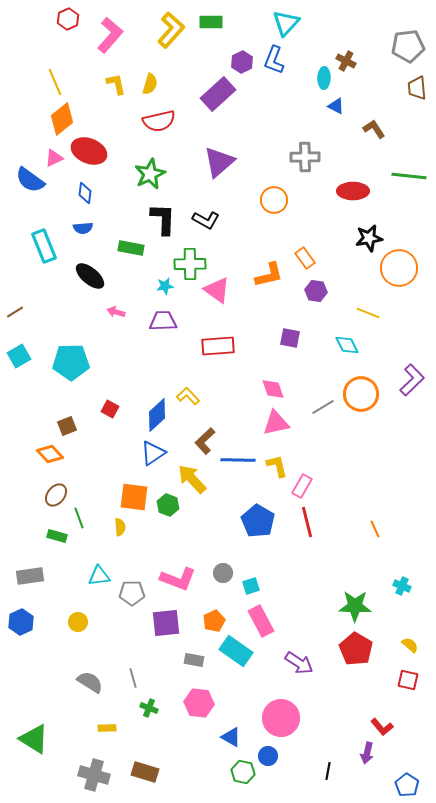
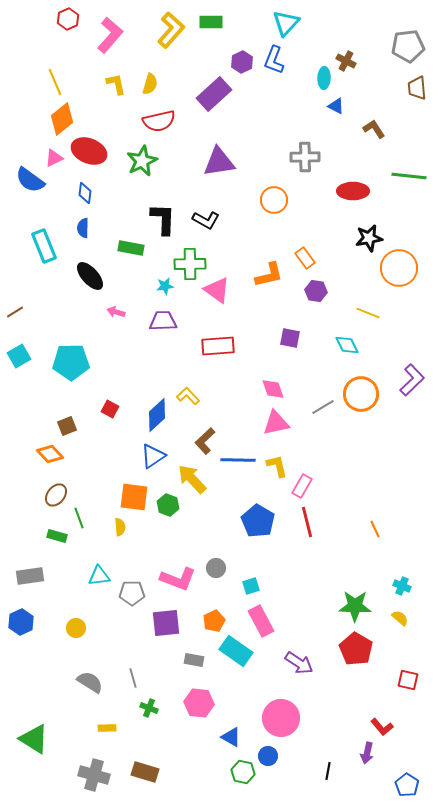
purple rectangle at (218, 94): moved 4 px left
purple triangle at (219, 162): rotated 32 degrees clockwise
green star at (150, 174): moved 8 px left, 13 px up
blue semicircle at (83, 228): rotated 96 degrees clockwise
black ellipse at (90, 276): rotated 8 degrees clockwise
blue triangle at (153, 453): moved 3 px down
gray circle at (223, 573): moved 7 px left, 5 px up
yellow circle at (78, 622): moved 2 px left, 6 px down
yellow semicircle at (410, 645): moved 10 px left, 27 px up
